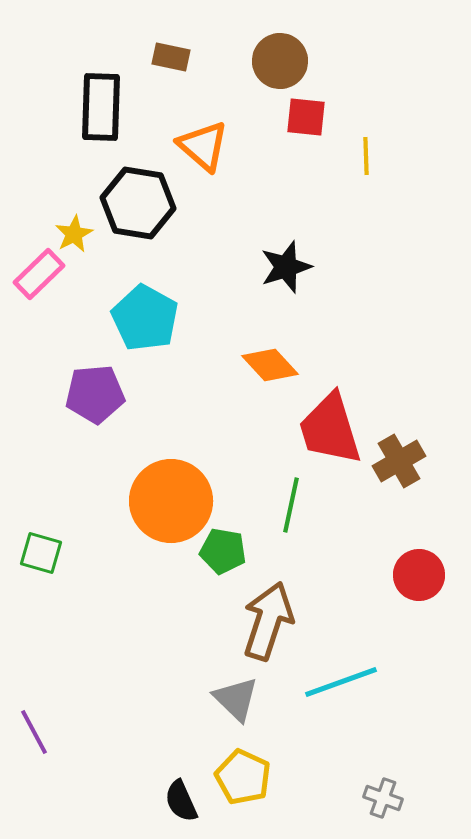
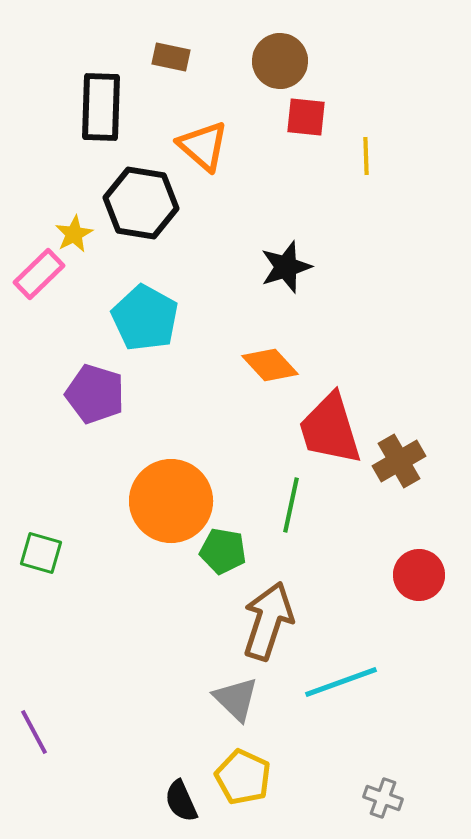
black hexagon: moved 3 px right
purple pentagon: rotated 22 degrees clockwise
